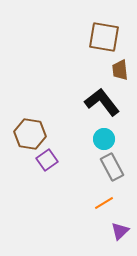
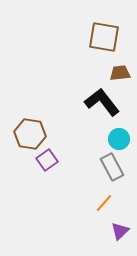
brown trapezoid: moved 3 px down; rotated 90 degrees clockwise
cyan circle: moved 15 px right
orange line: rotated 18 degrees counterclockwise
